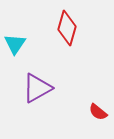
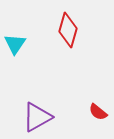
red diamond: moved 1 px right, 2 px down
purple triangle: moved 29 px down
